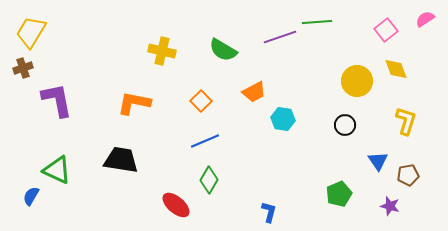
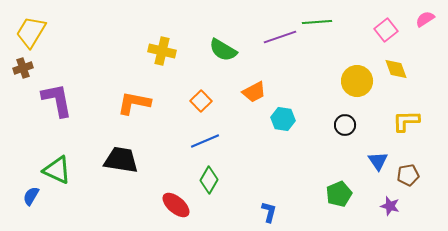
yellow L-shape: rotated 108 degrees counterclockwise
